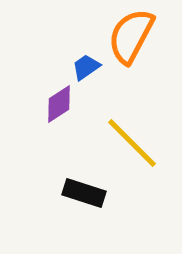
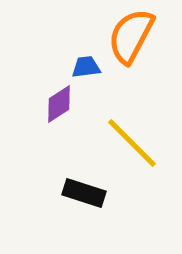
blue trapezoid: rotated 28 degrees clockwise
